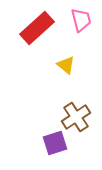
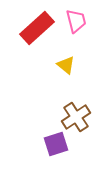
pink trapezoid: moved 5 px left, 1 px down
purple square: moved 1 px right, 1 px down
